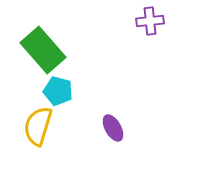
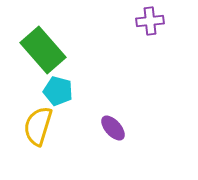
purple ellipse: rotated 12 degrees counterclockwise
